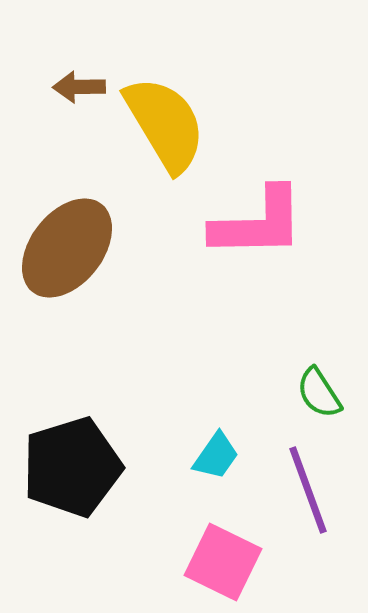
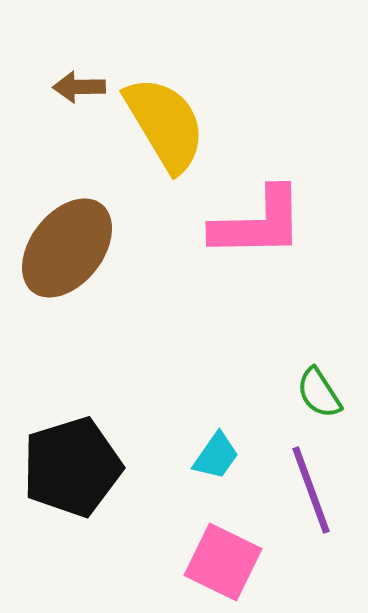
purple line: moved 3 px right
